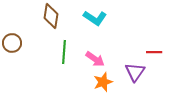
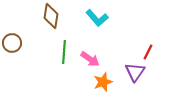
cyan L-shape: moved 2 px right; rotated 15 degrees clockwise
red line: moved 6 px left; rotated 63 degrees counterclockwise
pink arrow: moved 5 px left
